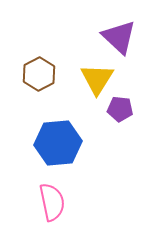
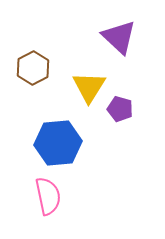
brown hexagon: moved 6 px left, 6 px up
yellow triangle: moved 8 px left, 8 px down
purple pentagon: rotated 10 degrees clockwise
pink semicircle: moved 4 px left, 6 px up
